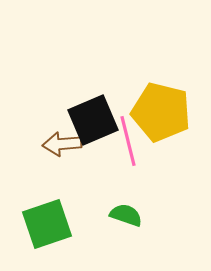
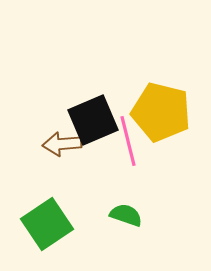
green square: rotated 15 degrees counterclockwise
